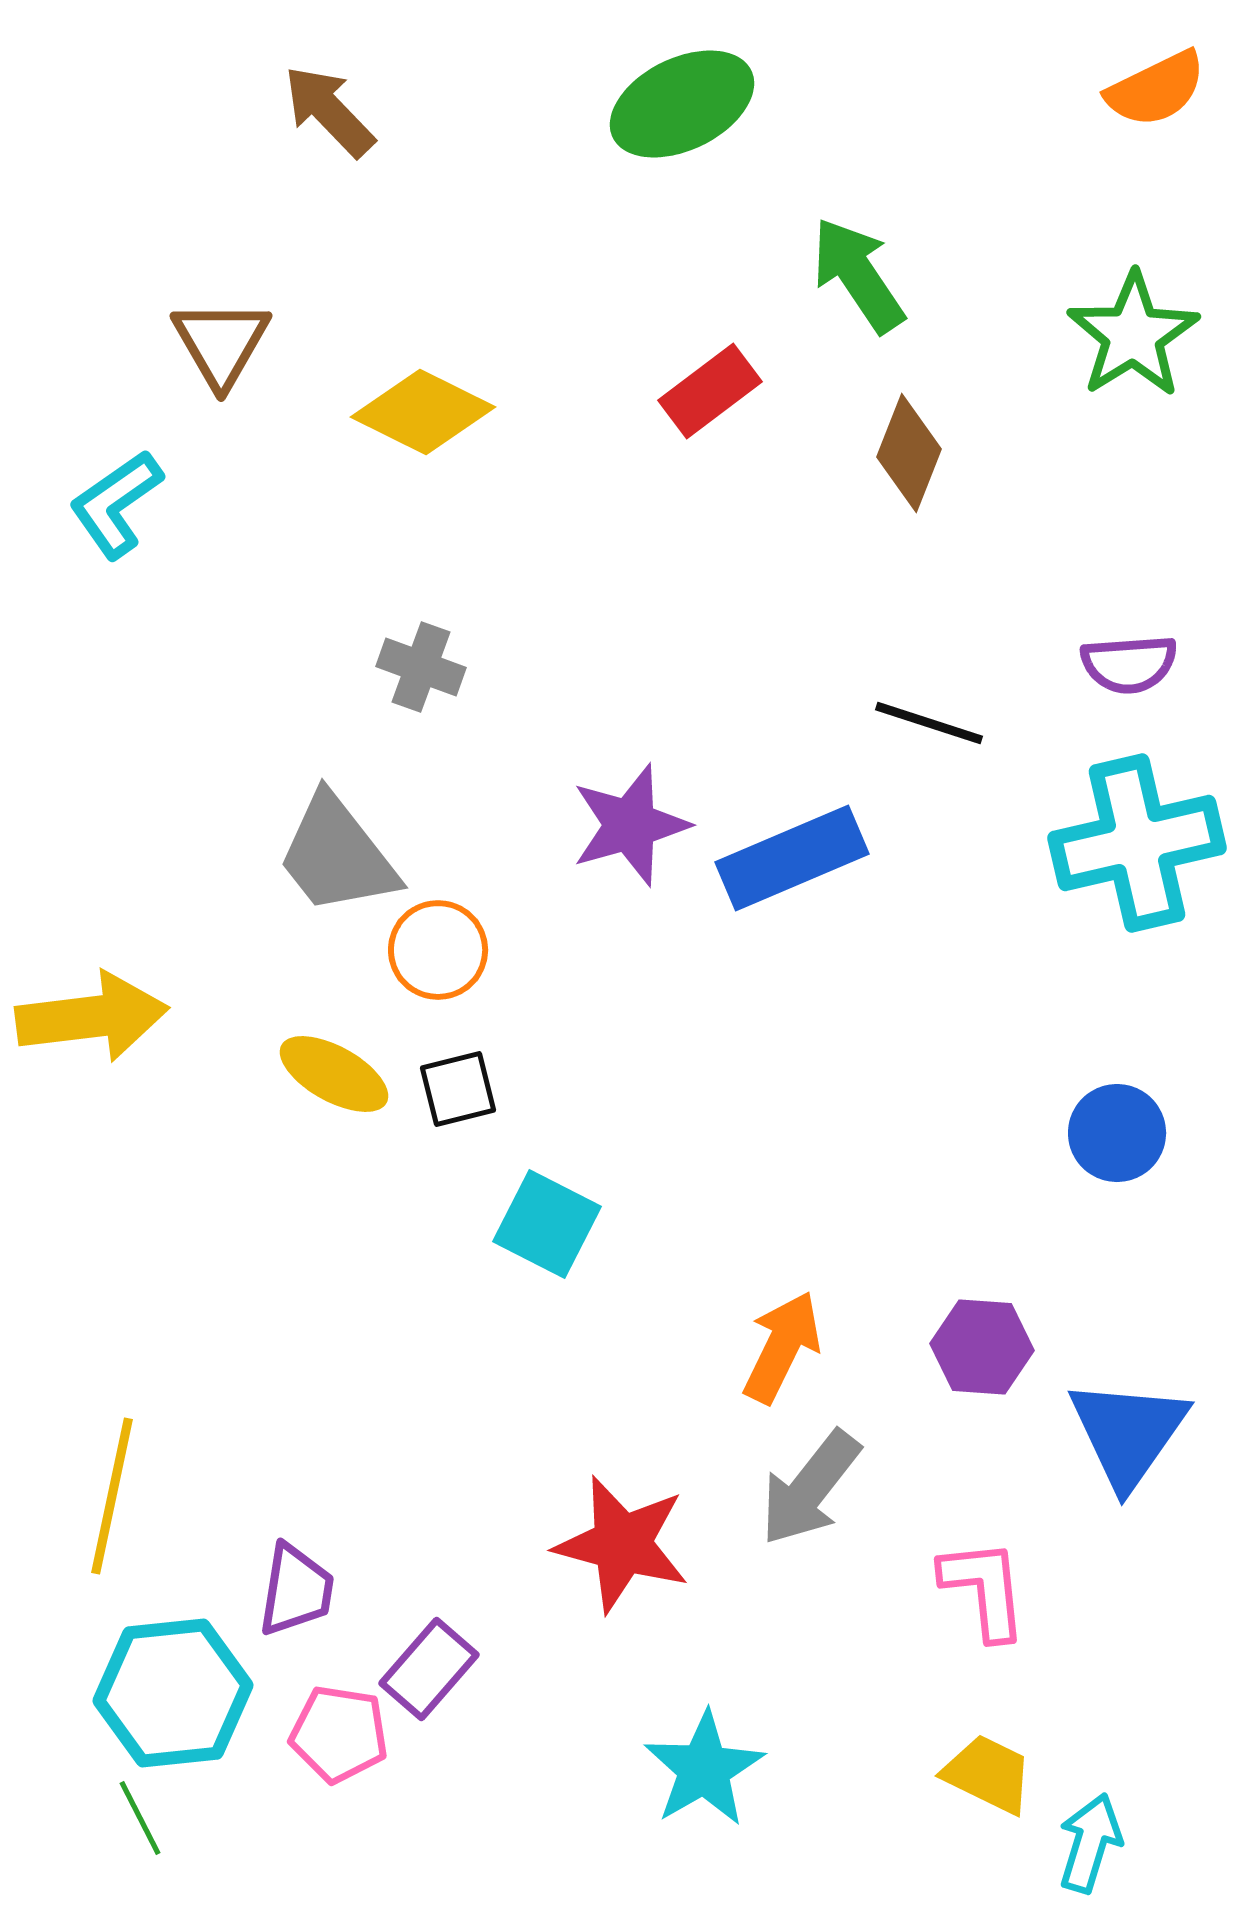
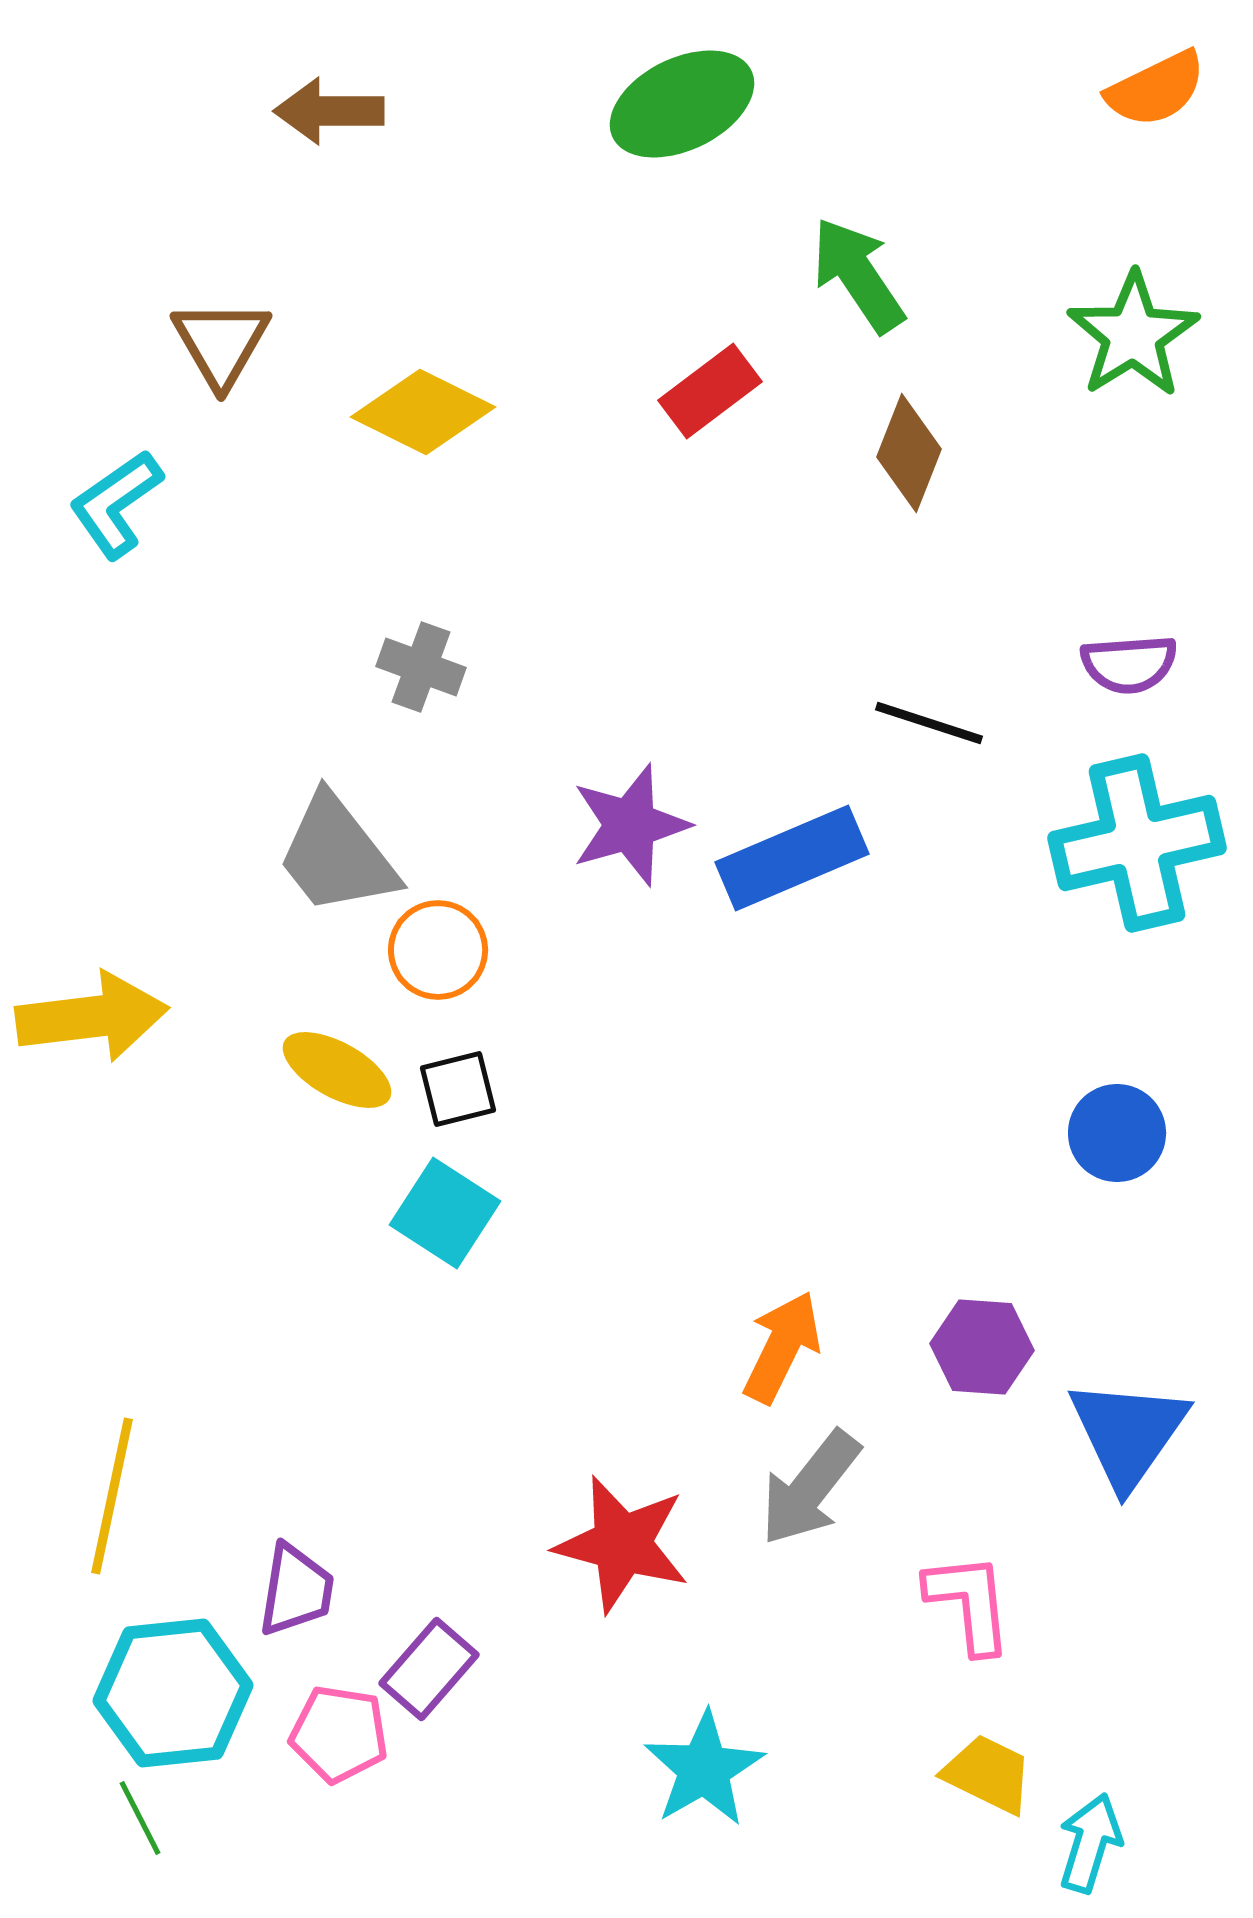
brown arrow: rotated 46 degrees counterclockwise
yellow ellipse: moved 3 px right, 4 px up
cyan square: moved 102 px left, 11 px up; rotated 6 degrees clockwise
pink L-shape: moved 15 px left, 14 px down
